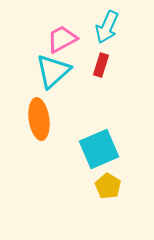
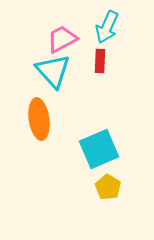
red rectangle: moved 1 px left, 4 px up; rotated 15 degrees counterclockwise
cyan triangle: rotated 30 degrees counterclockwise
yellow pentagon: moved 1 px down
